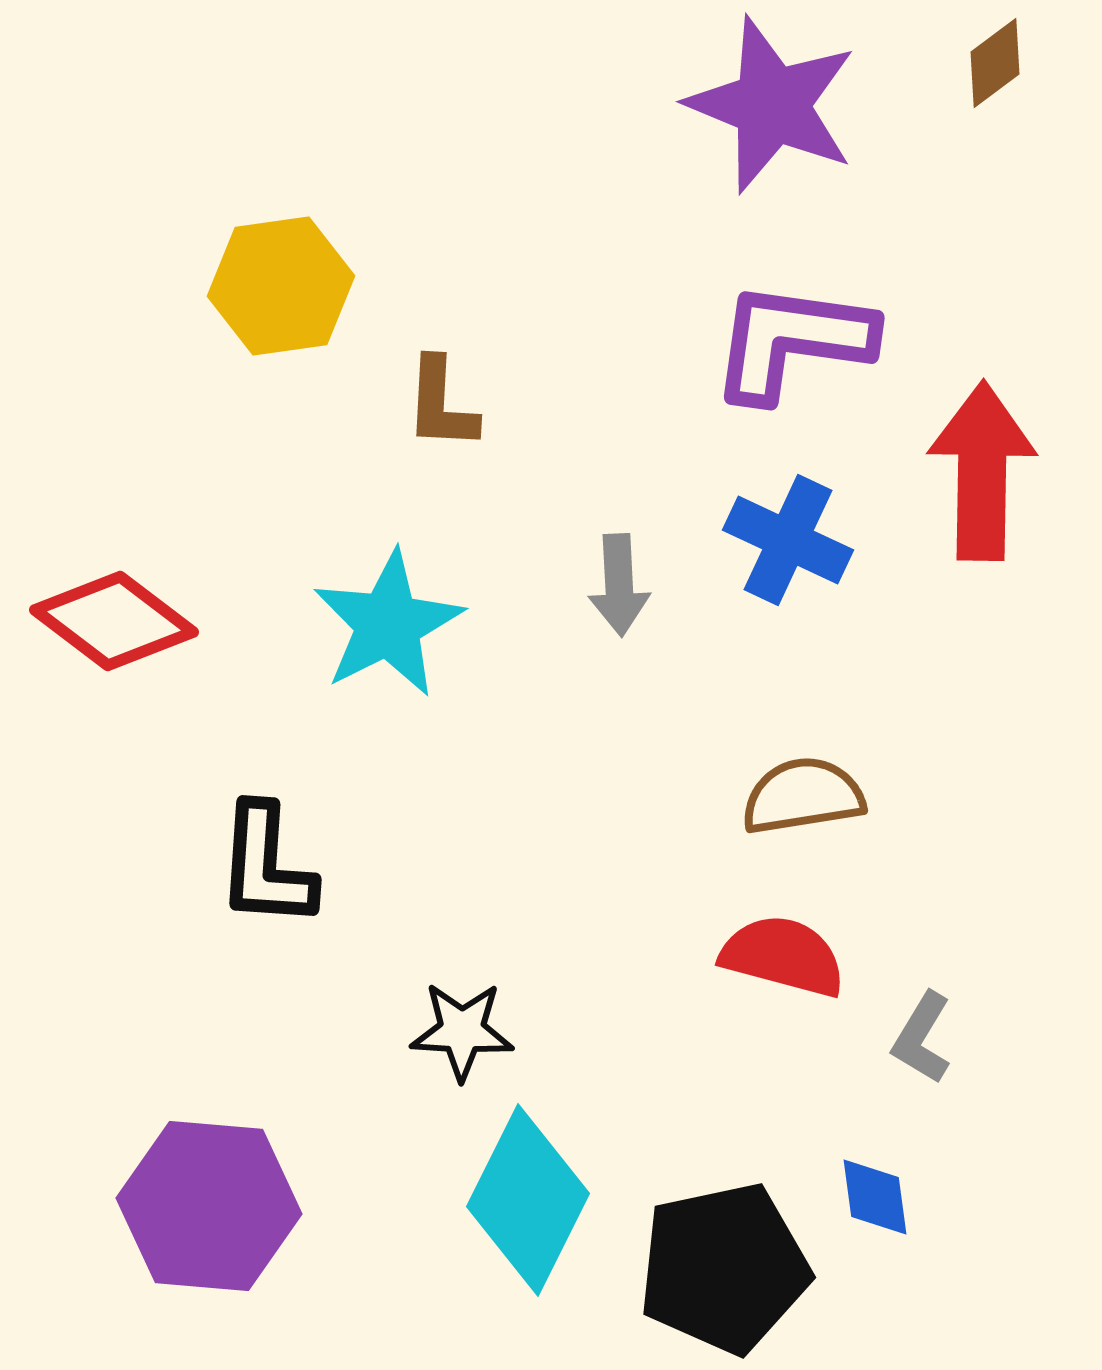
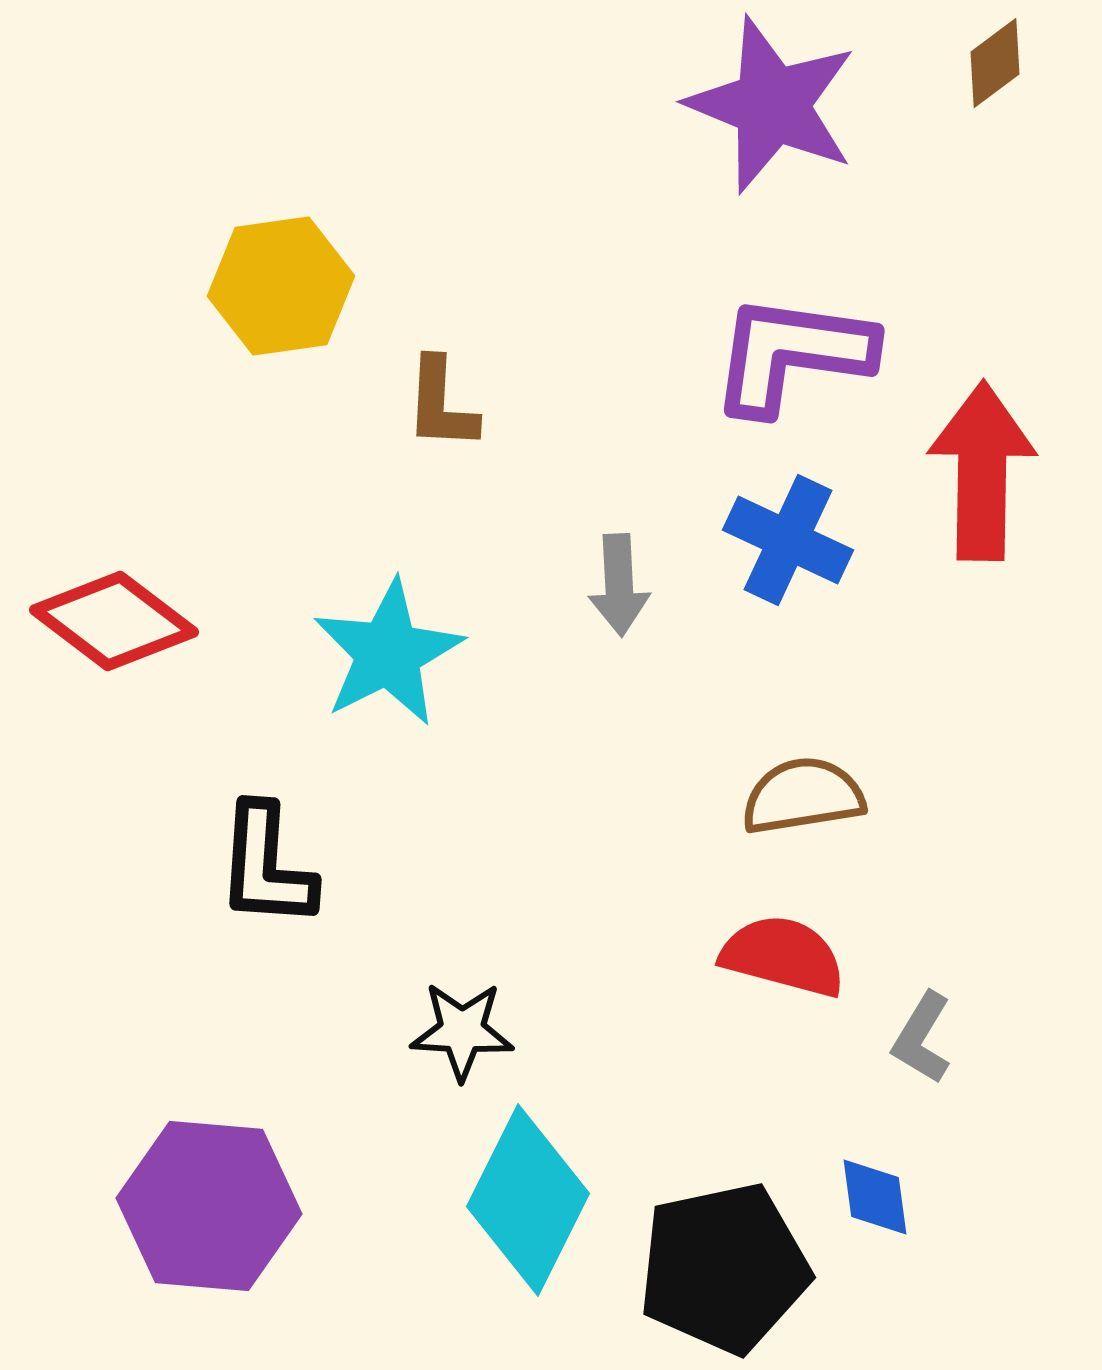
purple L-shape: moved 13 px down
cyan star: moved 29 px down
